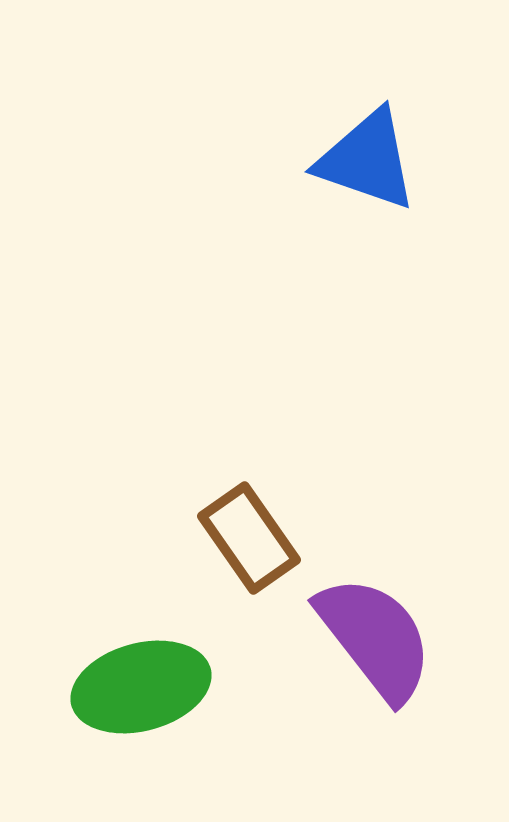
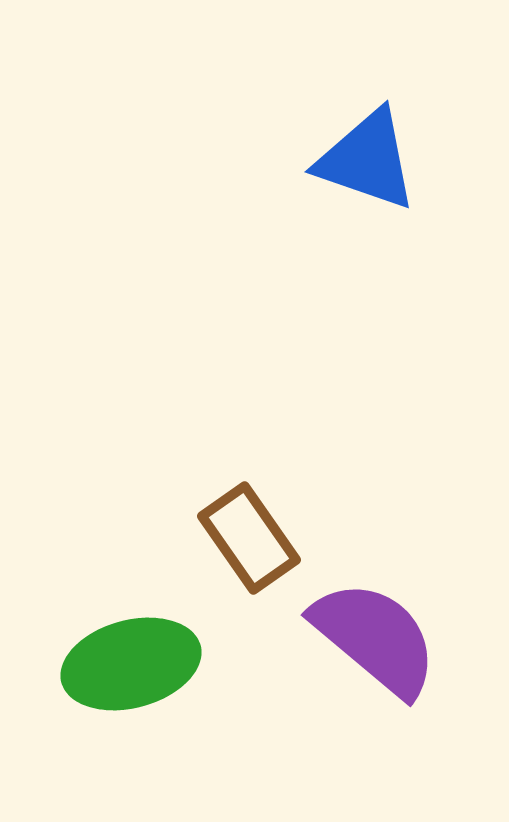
purple semicircle: rotated 12 degrees counterclockwise
green ellipse: moved 10 px left, 23 px up
